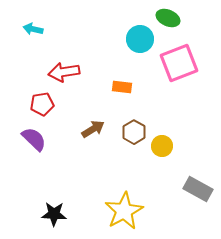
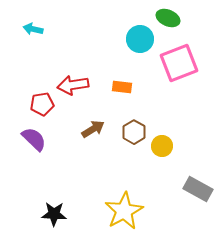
red arrow: moved 9 px right, 13 px down
